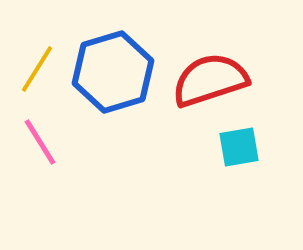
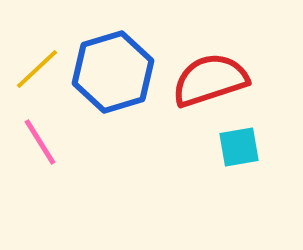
yellow line: rotated 15 degrees clockwise
